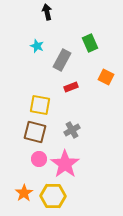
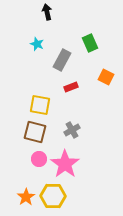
cyan star: moved 2 px up
orange star: moved 2 px right, 4 px down
